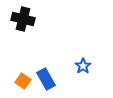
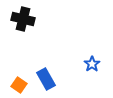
blue star: moved 9 px right, 2 px up
orange square: moved 4 px left, 4 px down
